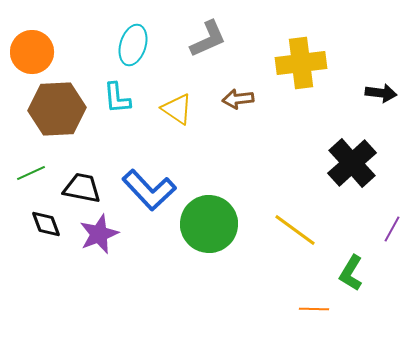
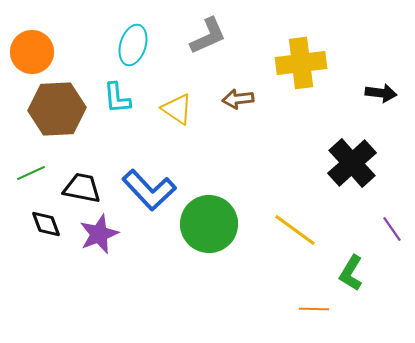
gray L-shape: moved 3 px up
purple line: rotated 64 degrees counterclockwise
